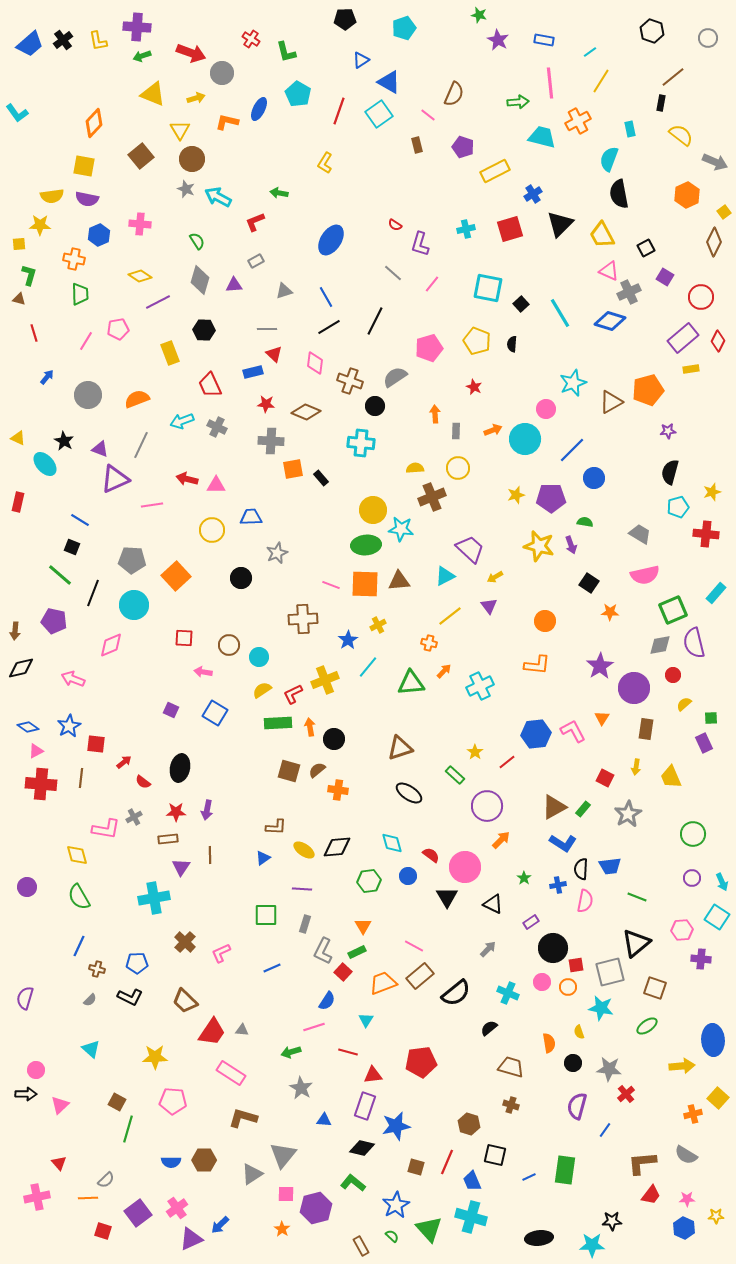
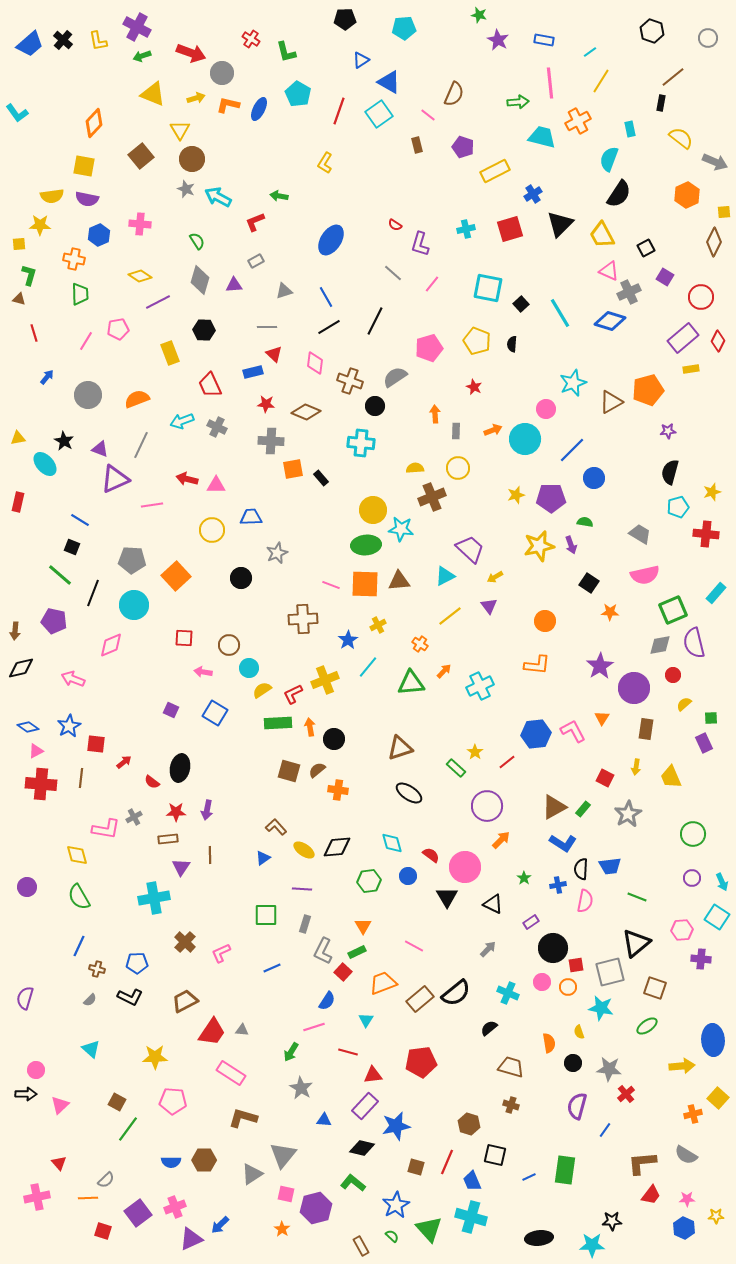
purple cross at (137, 27): rotated 24 degrees clockwise
cyan pentagon at (404, 28): rotated 15 degrees clockwise
black cross at (63, 40): rotated 12 degrees counterclockwise
orange L-shape at (227, 122): moved 1 px right, 17 px up
yellow semicircle at (681, 135): moved 3 px down
green arrow at (279, 193): moved 3 px down
black semicircle at (619, 194): rotated 136 degrees counterclockwise
yellow square at (724, 212): rotated 32 degrees clockwise
gray line at (267, 329): moved 2 px up
yellow triangle at (18, 438): rotated 35 degrees counterclockwise
yellow star at (539, 546): rotated 28 degrees counterclockwise
orange cross at (429, 643): moved 9 px left, 1 px down; rotated 21 degrees clockwise
cyan circle at (259, 657): moved 10 px left, 11 px down
green rectangle at (455, 775): moved 1 px right, 7 px up
red semicircle at (143, 782): moved 9 px right
brown L-shape at (276, 827): rotated 135 degrees counterclockwise
brown rectangle at (420, 976): moved 23 px down
brown trapezoid at (185, 1001): rotated 108 degrees clockwise
green arrow at (291, 1052): rotated 42 degrees counterclockwise
purple rectangle at (365, 1106): rotated 24 degrees clockwise
green line at (128, 1129): rotated 20 degrees clockwise
pink square at (286, 1194): rotated 12 degrees clockwise
pink cross at (177, 1208): moved 2 px left, 1 px up; rotated 15 degrees clockwise
